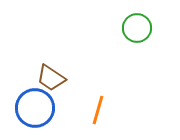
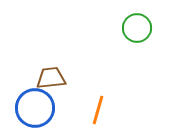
brown trapezoid: rotated 140 degrees clockwise
